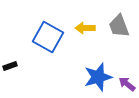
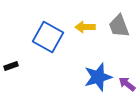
yellow arrow: moved 1 px up
black rectangle: moved 1 px right
